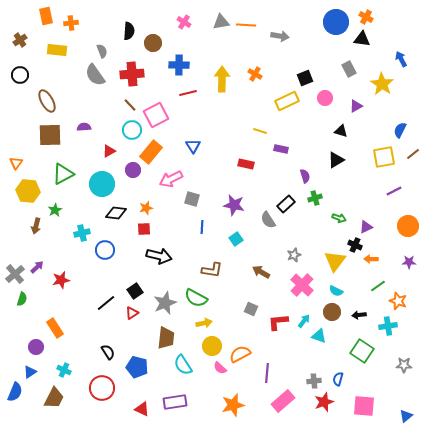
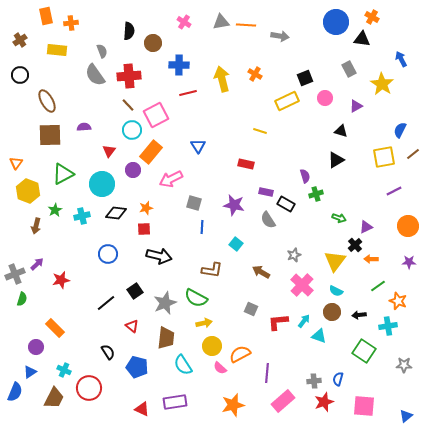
orange cross at (366, 17): moved 6 px right
red cross at (132, 74): moved 3 px left, 2 px down
yellow arrow at (222, 79): rotated 15 degrees counterclockwise
brown line at (130, 105): moved 2 px left
blue triangle at (193, 146): moved 5 px right
purple rectangle at (281, 149): moved 15 px left, 43 px down
red triangle at (109, 151): rotated 24 degrees counterclockwise
yellow hexagon at (28, 191): rotated 15 degrees clockwise
green cross at (315, 198): moved 1 px right, 4 px up
gray square at (192, 199): moved 2 px right, 4 px down
black rectangle at (286, 204): rotated 72 degrees clockwise
cyan cross at (82, 233): moved 17 px up
cyan square at (236, 239): moved 5 px down; rotated 16 degrees counterclockwise
black cross at (355, 245): rotated 24 degrees clockwise
blue circle at (105, 250): moved 3 px right, 4 px down
purple arrow at (37, 267): moved 3 px up
gray cross at (15, 274): rotated 18 degrees clockwise
red triangle at (132, 313): moved 13 px down; rotated 48 degrees counterclockwise
orange rectangle at (55, 328): rotated 12 degrees counterclockwise
green square at (362, 351): moved 2 px right
red circle at (102, 388): moved 13 px left
